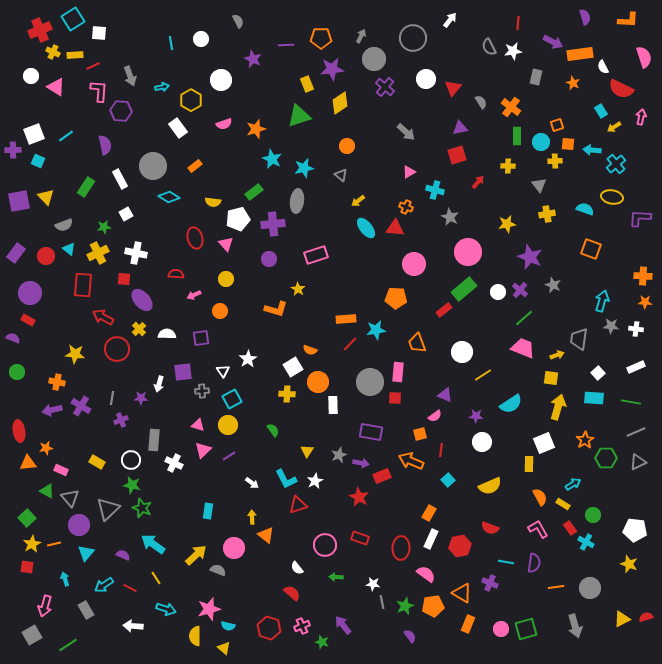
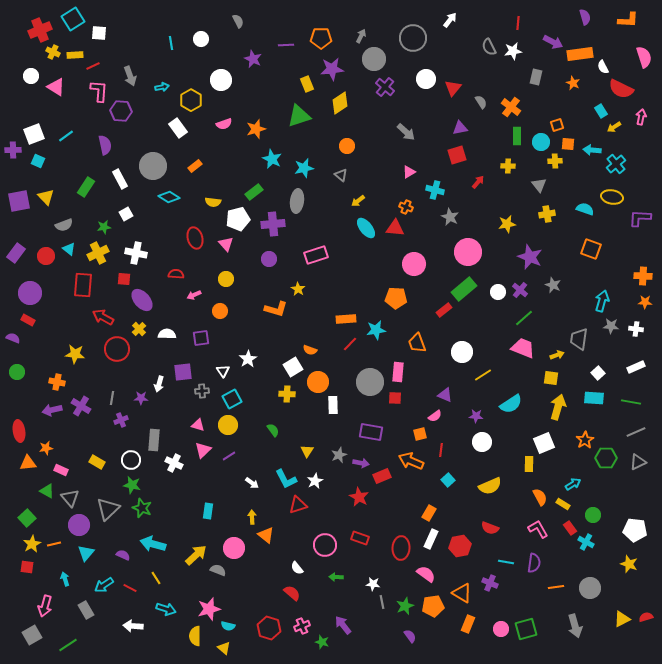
cyan arrow at (153, 544): rotated 20 degrees counterclockwise
